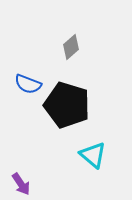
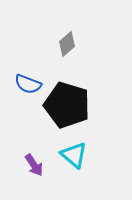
gray diamond: moved 4 px left, 3 px up
cyan triangle: moved 19 px left
purple arrow: moved 13 px right, 19 px up
